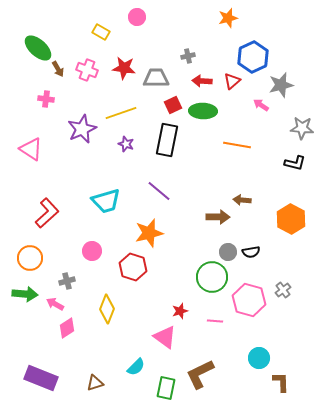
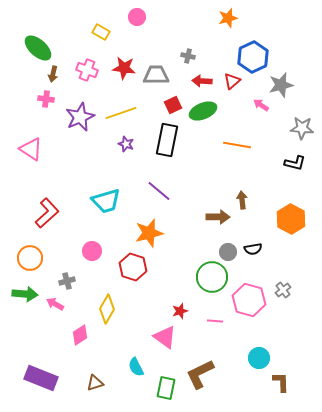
gray cross at (188, 56): rotated 24 degrees clockwise
brown arrow at (58, 69): moved 5 px left, 5 px down; rotated 42 degrees clockwise
gray trapezoid at (156, 78): moved 3 px up
green ellipse at (203, 111): rotated 24 degrees counterclockwise
purple star at (82, 129): moved 2 px left, 12 px up
brown arrow at (242, 200): rotated 78 degrees clockwise
black semicircle at (251, 252): moved 2 px right, 3 px up
yellow diamond at (107, 309): rotated 8 degrees clockwise
pink diamond at (67, 328): moved 13 px right, 7 px down
cyan semicircle at (136, 367): rotated 108 degrees clockwise
